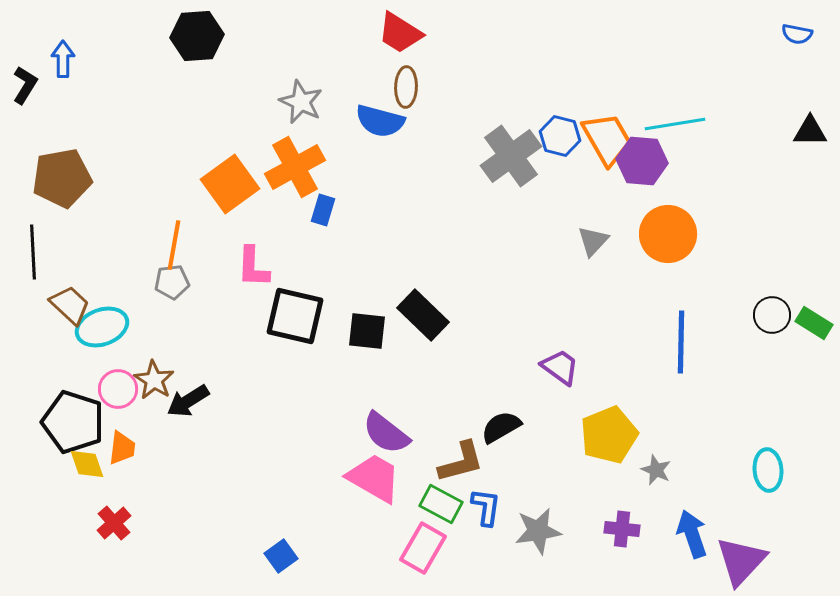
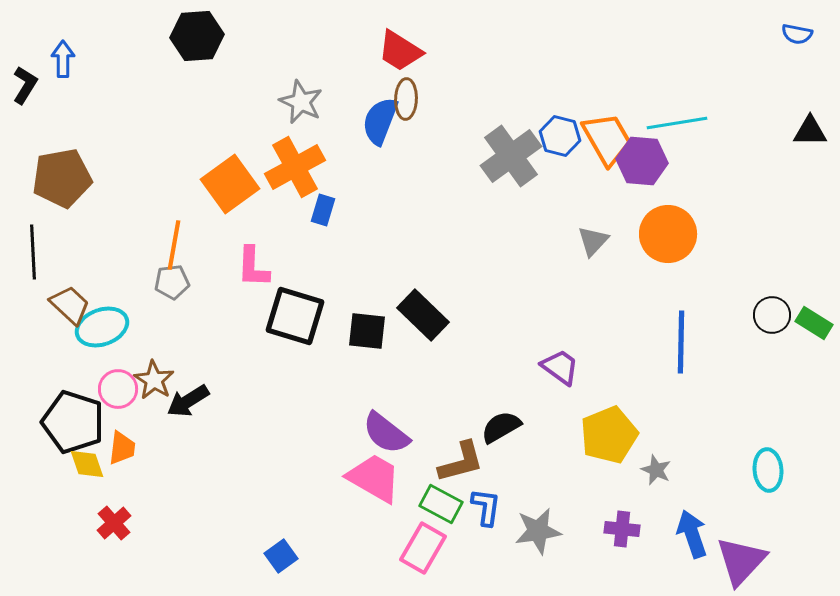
red trapezoid at (400, 33): moved 18 px down
brown ellipse at (406, 87): moved 12 px down
blue semicircle at (380, 121): rotated 96 degrees clockwise
cyan line at (675, 124): moved 2 px right, 1 px up
black square at (295, 316): rotated 4 degrees clockwise
